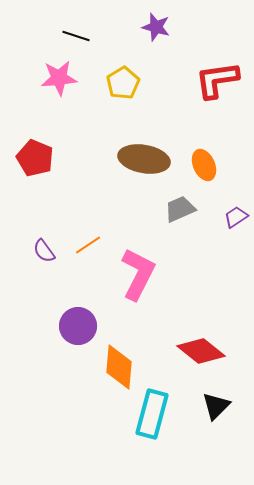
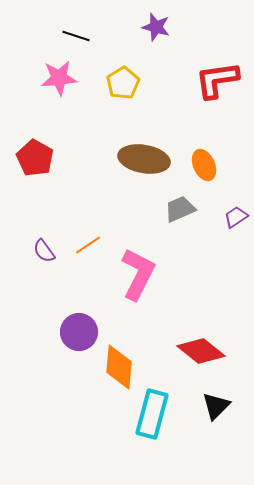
red pentagon: rotated 6 degrees clockwise
purple circle: moved 1 px right, 6 px down
